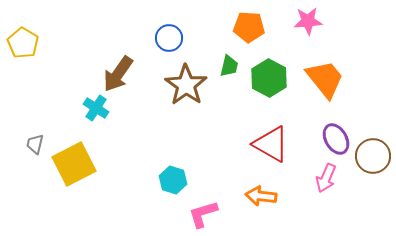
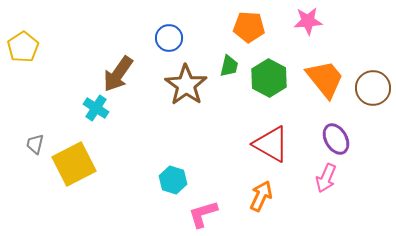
yellow pentagon: moved 4 px down; rotated 8 degrees clockwise
brown circle: moved 68 px up
orange arrow: rotated 108 degrees clockwise
